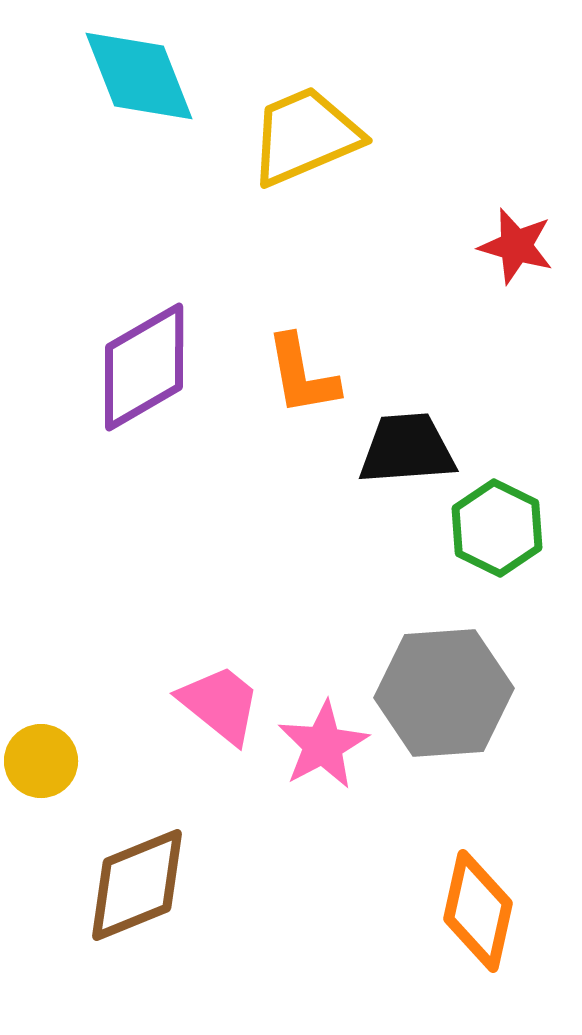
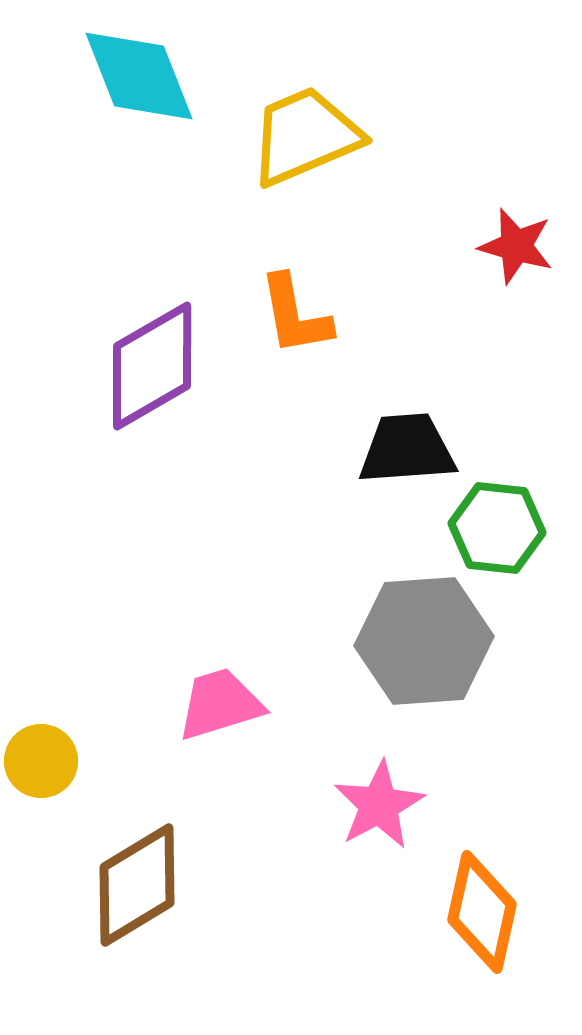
purple diamond: moved 8 px right, 1 px up
orange L-shape: moved 7 px left, 60 px up
green hexagon: rotated 20 degrees counterclockwise
gray hexagon: moved 20 px left, 52 px up
pink trapezoid: rotated 56 degrees counterclockwise
pink star: moved 56 px right, 60 px down
brown diamond: rotated 9 degrees counterclockwise
orange diamond: moved 4 px right, 1 px down
